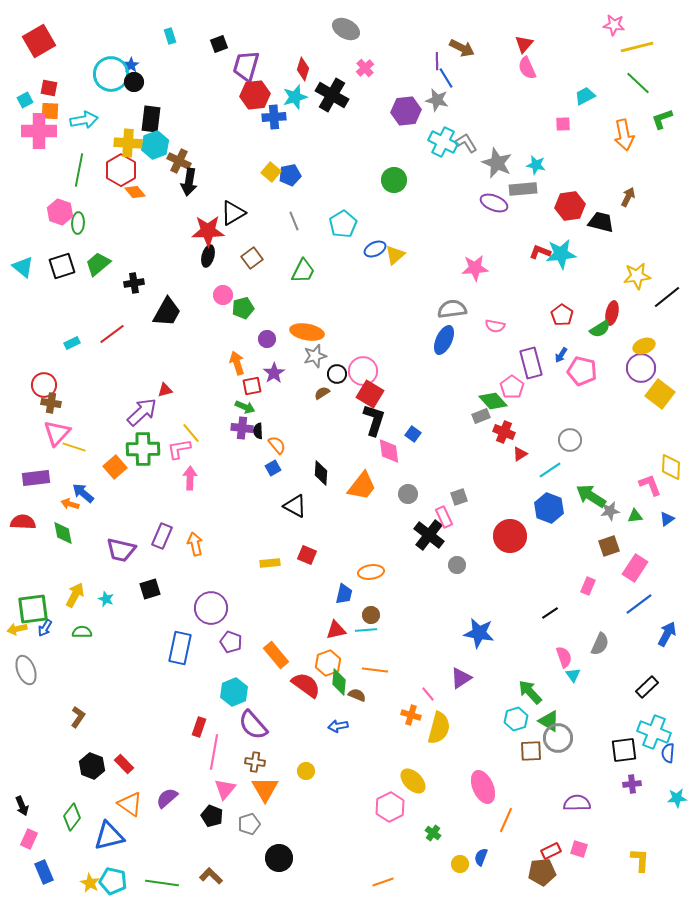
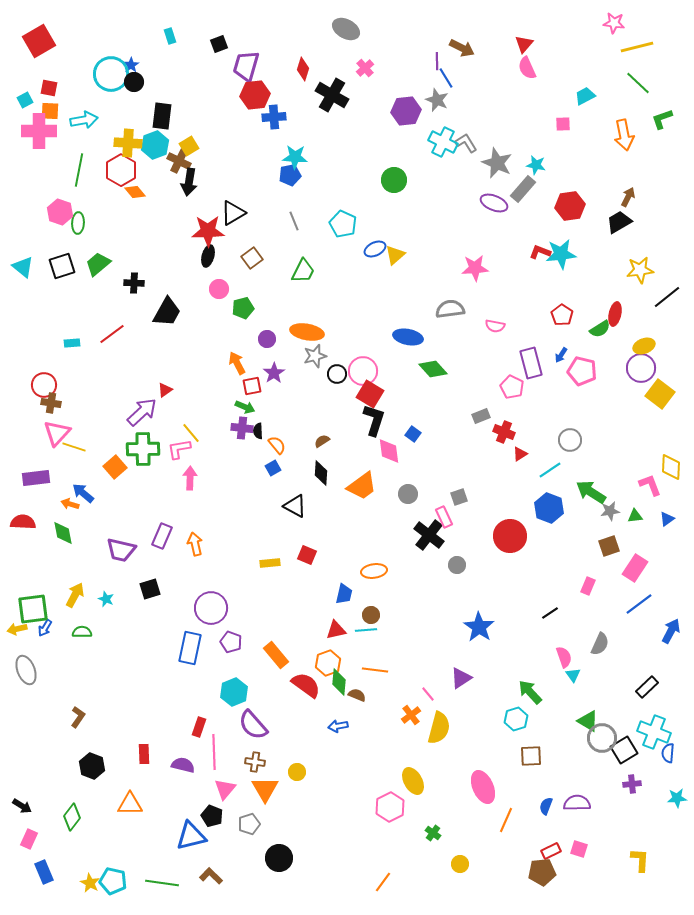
pink star at (614, 25): moved 2 px up
cyan star at (295, 97): moved 60 px down; rotated 20 degrees clockwise
gray star at (437, 100): rotated 10 degrees clockwise
black rectangle at (151, 119): moved 11 px right, 3 px up
yellow square at (271, 172): moved 82 px left, 26 px up; rotated 18 degrees clockwise
gray rectangle at (523, 189): rotated 44 degrees counterclockwise
black trapezoid at (601, 222): moved 18 px right; rotated 44 degrees counterclockwise
cyan pentagon at (343, 224): rotated 16 degrees counterclockwise
yellow star at (637, 276): moved 3 px right, 6 px up
black cross at (134, 283): rotated 12 degrees clockwise
pink circle at (223, 295): moved 4 px left, 6 px up
gray semicircle at (452, 309): moved 2 px left
red ellipse at (612, 313): moved 3 px right, 1 px down
blue ellipse at (444, 340): moved 36 px left, 3 px up; rotated 76 degrees clockwise
cyan rectangle at (72, 343): rotated 21 degrees clockwise
orange arrow at (237, 363): rotated 10 degrees counterclockwise
pink pentagon at (512, 387): rotated 10 degrees counterclockwise
red triangle at (165, 390): rotated 21 degrees counterclockwise
brown semicircle at (322, 393): moved 48 px down
green diamond at (493, 401): moved 60 px left, 32 px up
orange trapezoid at (362, 486): rotated 16 degrees clockwise
green arrow at (591, 496): moved 4 px up
orange ellipse at (371, 572): moved 3 px right, 1 px up
blue star at (479, 633): moved 6 px up; rotated 24 degrees clockwise
blue arrow at (667, 634): moved 4 px right, 3 px up
blue rectangle at (180, 648): moved 10 px right
orange cross at (411, 715): rotated 36 degrees clockwise
green triangle at (549, 721): moved 39 px right
gray circle at (558, 738): moved 44 px right
black square at (624, 750): rotated 24 degrees counterclockwise
brown square at (531, 751): moved 5 px down
pink line at (214, 752): rotated 12 degrees counterclockwise
red rectangle at (124, 764): moved 20 px right, 10 px up; rotated 42 degrees clockwise
yellow circle at (306, 771): moved 9 px left, 1 px down
yellow ellipse at (413, 781): rotated 16 degrees clockwise
purple semicircle at (167, 798): moved 16 px right, 33 px up; rotated 55 degrees clockwise
orange triangle at (130, 804): rotated 36 degrees counterclockwise
black arrow at (22, 806): rotated 36 degrees counterclockwise
blue triangle at (109, 836): moved 82 px right
blue semicircle at (481, 857): moved 65 px right, 51 px up
orange line at (383, 882): rotated 35 degrees counterclockwise
